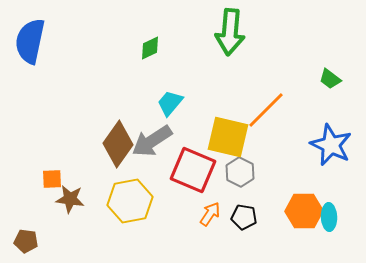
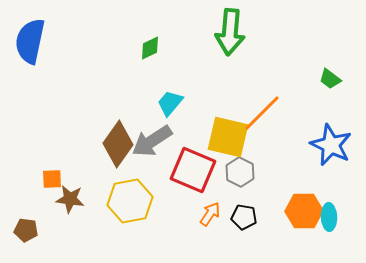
orange line: moved 4 px left, 3 px down
brown pentagon: moved 11 px up
